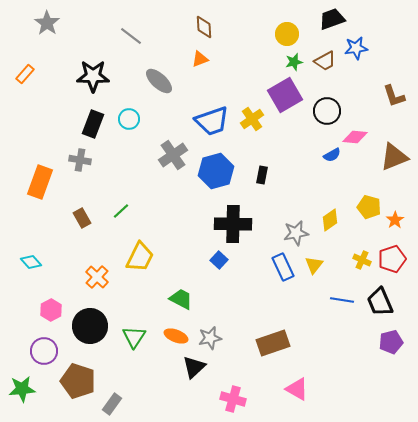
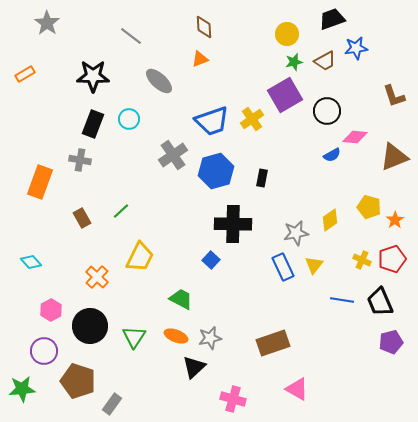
orange rectangle at (25, 74): rotated 18 degrees clockwise
black rectangle at (262, 175): moved 3 px down
blue square at (219, 260): moved 8 px left
